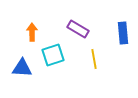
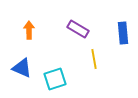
orange arrow: moved 3 px left, 2 px up
cyan square: moved 2 px right, 24 px down
blue triangle: rotated 20 degrees clockwise
